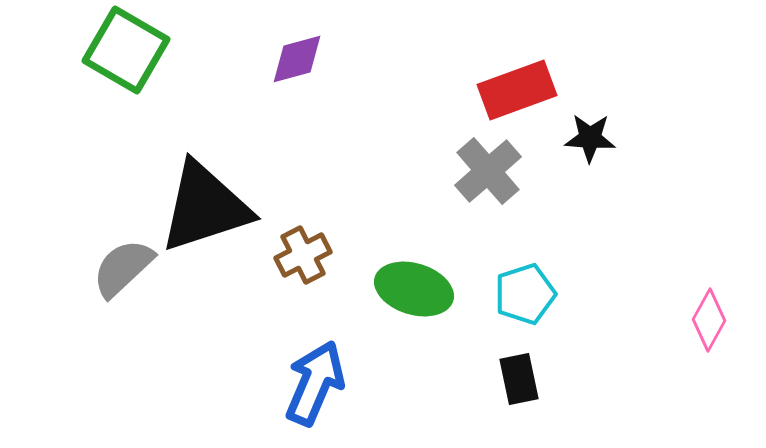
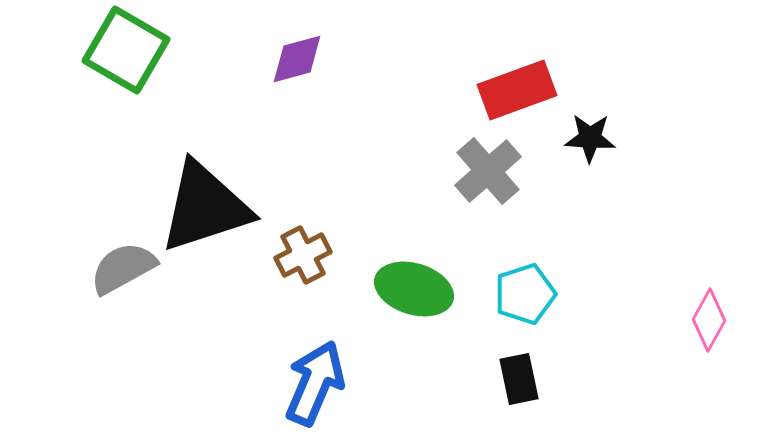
gray semicircle: rotated 14 degrees clockwise
